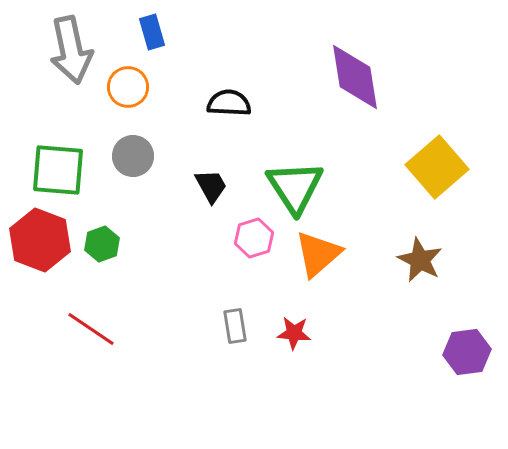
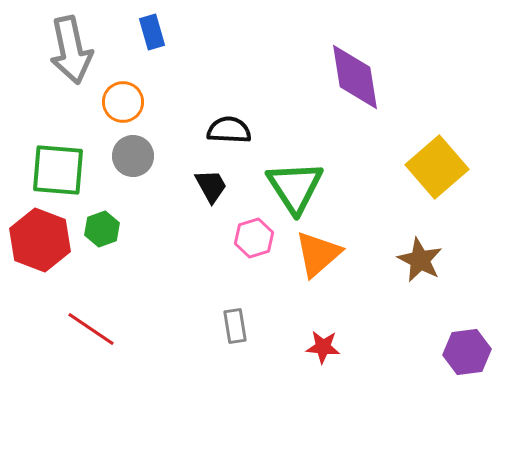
orange circle: moved 5 px left, 15 px down
black semicircle: moved 27 px down
green hexagon: moved 15 px up
red star: moved 29 px right, 14 px down
